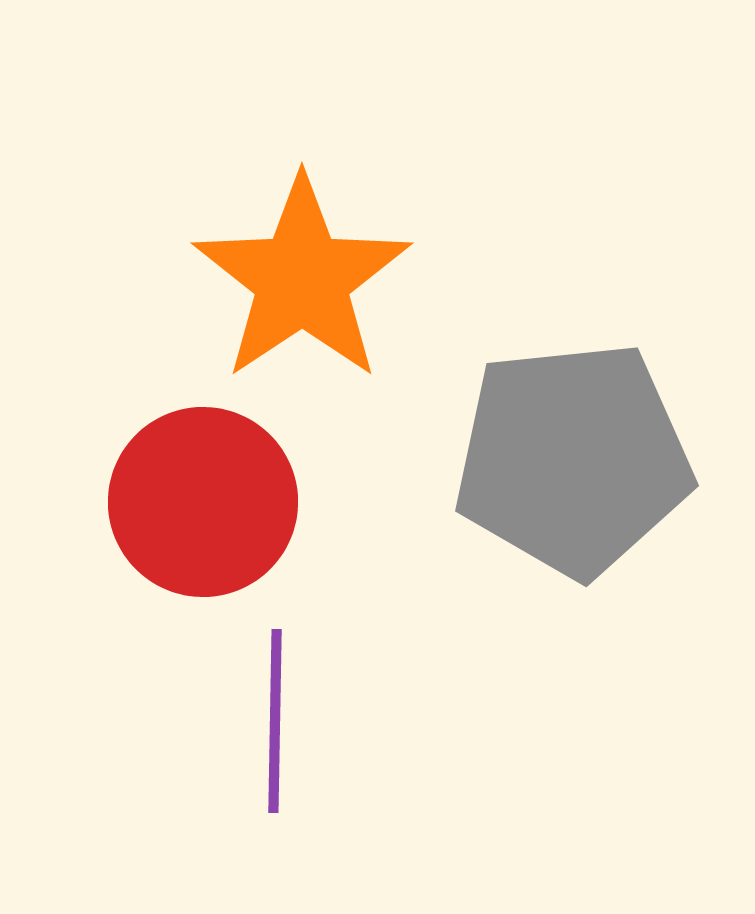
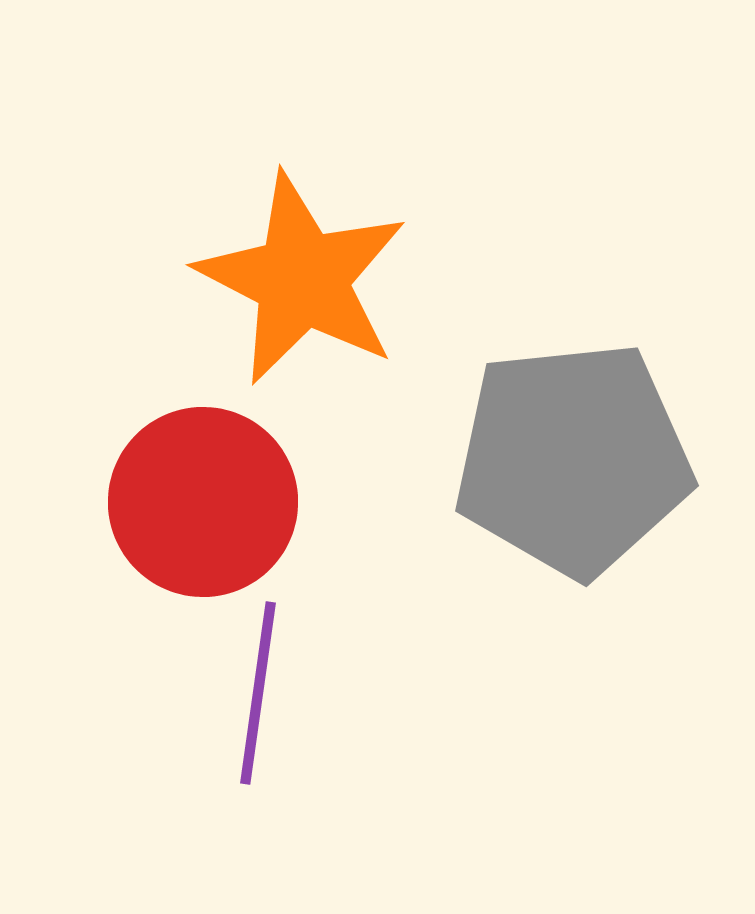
orange star: rotated 11 degrees counterclockwise
purple line: moved 17 px left, 28 px up; rotated 7 degrees clockwise
